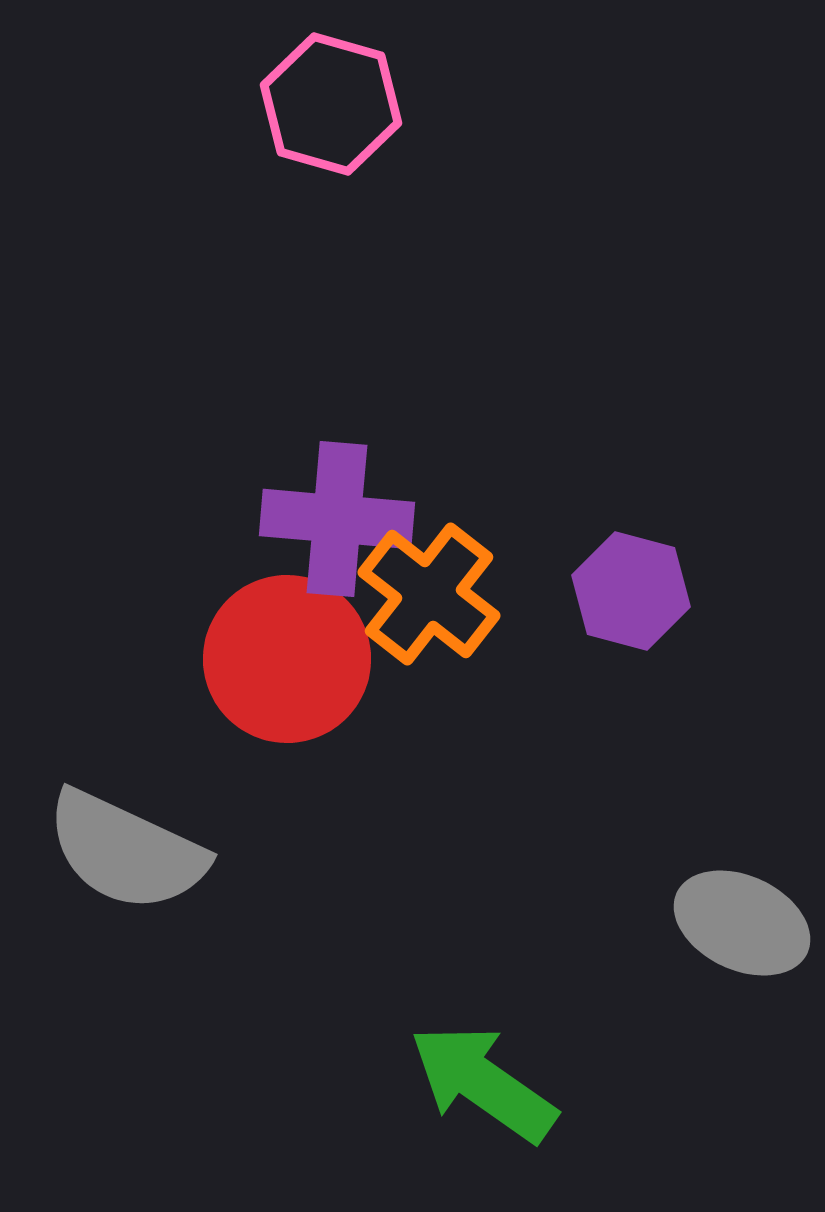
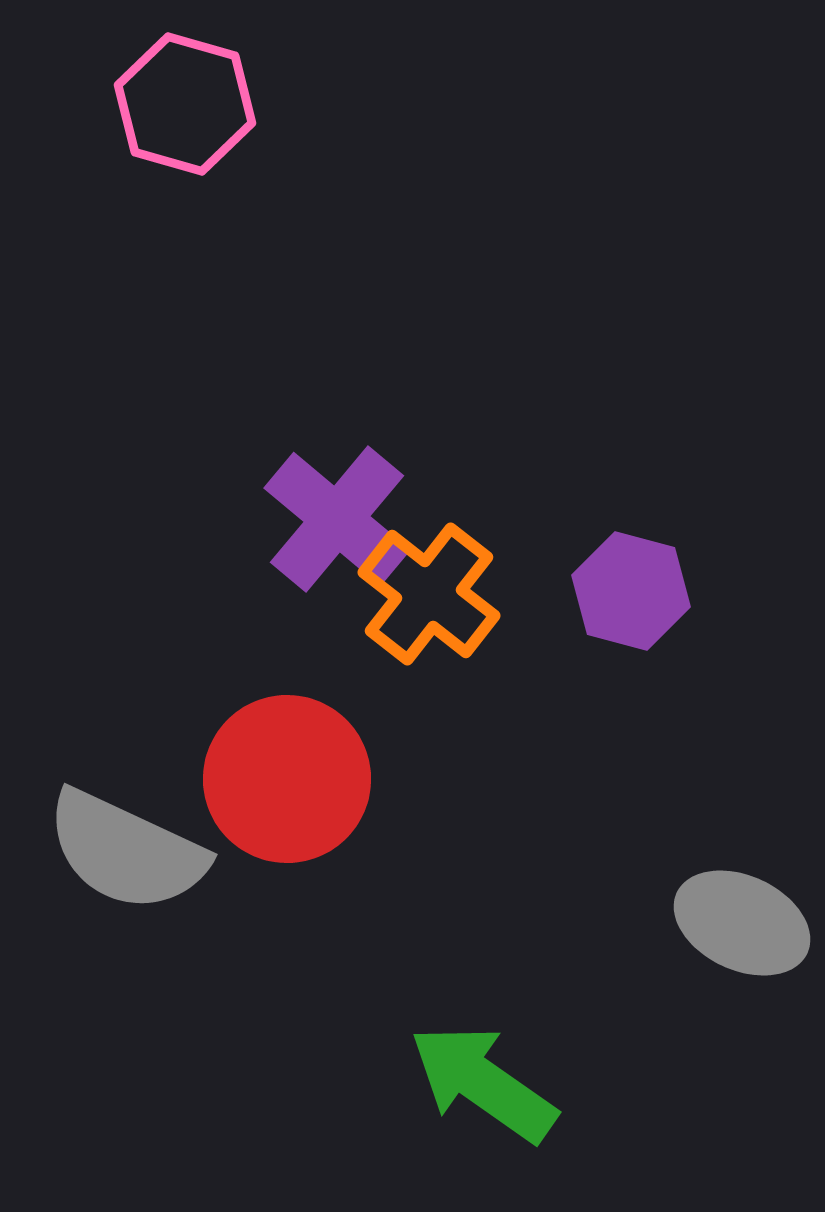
pink hexagon: moved 146 px left
purple cross: rotated 35 degrees clockwise
red circle: moved 120 px down
